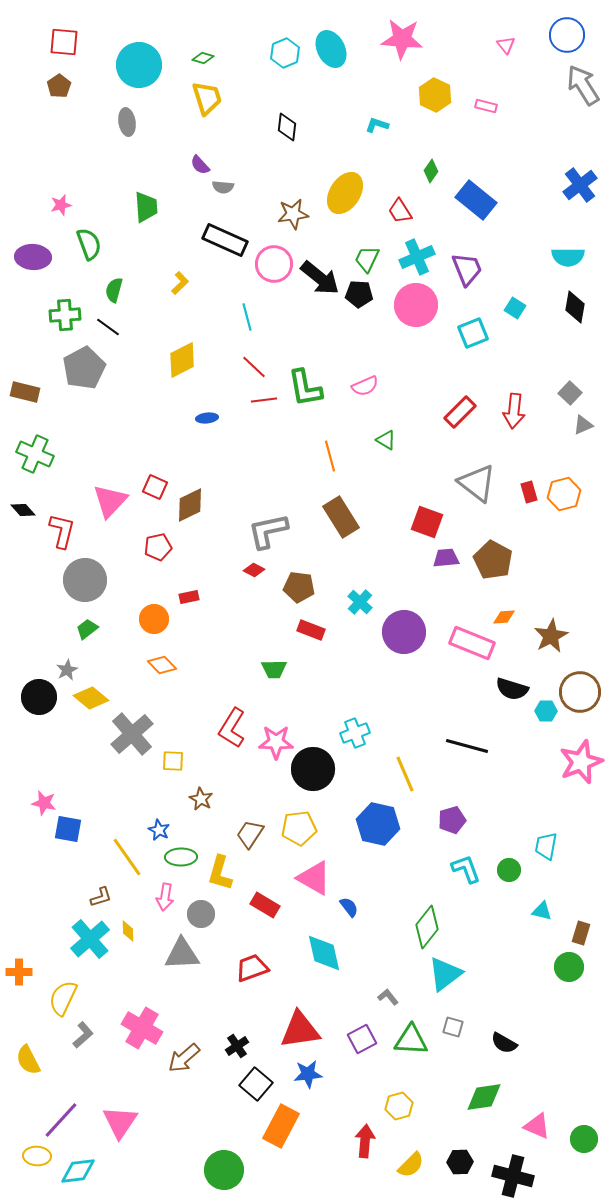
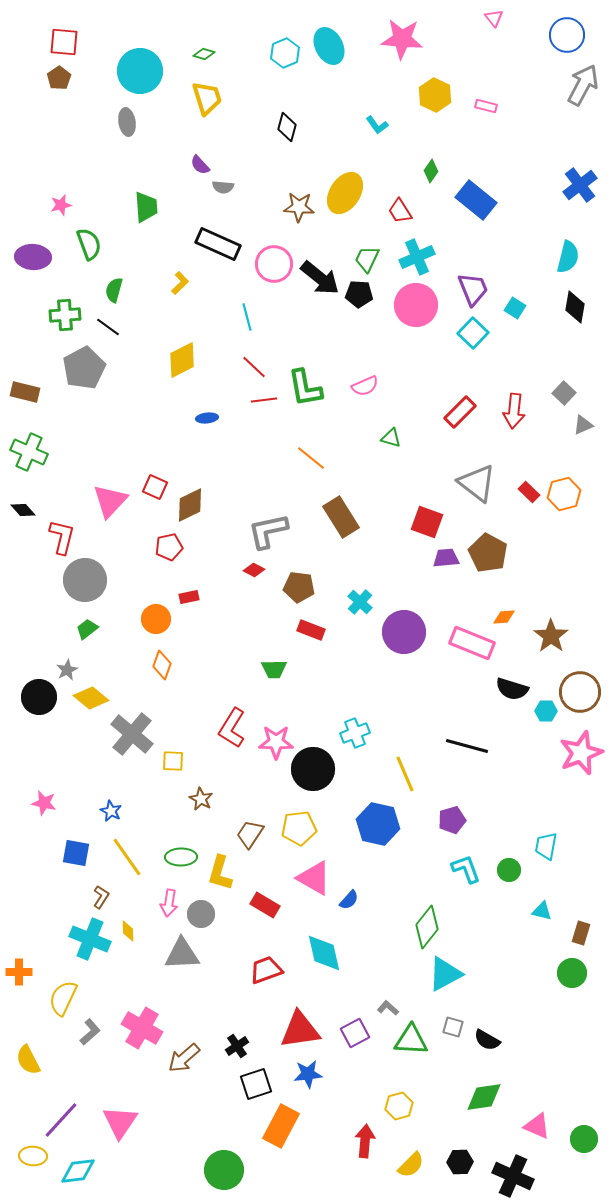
pink triangle at (506, 45): moved 12 px left, 27 px up
cyan ellipse at (331, 49): moved 2 px left, 3 px up
green diamond at (203, 58): moved 1 px right, 4 px up
cyan circle at (139, 65): moved 1 px right, 6 px down
gray arrow at (583, 85): rotated 60 degrees clockwise
brown pentagon at (59, 86): moved 8 px up
cyan L-shape at (377, 125): rotated 145 degrees counterclockwise
black diamond at (287, 127): rotated 8 degrees clockwise
brown star at (293, 214): moved 6 px right, 7 px up; rotated 12 degrees clockwise
black rectangle at (225, 240): moved 7 px left, 4 px down
cyan semicircle at (568, 257): rotated 76 degrees counterclockwise
purple trapezoid at (467, 269): moved 6 px right, 20 px down
cyan square at (473, 333): rotated 24 degrees counterclockwise
gray square at (570, 393): moved 6 px left
green triangle at (386, 440): moved 5 px right, 2 px up; rotated 15 degrees counterclockwise
green cross at (35, 454): moved 6 px left, 2 px up
orange line at (330, 456): moved 19 px left, 2 px down; rotated 36 degrees counterclockwise
red rectangle at (529, 492): rotated 30 degrees counterclockwise
red L-shape at (62, 531): moved 6 px down
red pentagon at (158, 547): moved 11 px right
brown pentagon at (493, 560): moved 5 px left, 7 px up
orange circle at (154, 619): moved 2 px right
brown star at (551, 636): rotated 8 degrees counterclockwise
orange diamond at (162, 665): rotated 64 degrees clockwise
gray cross at (132, 734): rotated 9 degrees counterclockwise
pink star at (581, 762): moved 9 px up
blue square at (68, 829): moved 8 px right, 24 px down
blue star at (159, 830): moved 48 px left, 19 px up
brown L-shape at (101, 897): rotated 40 degrees counterclockwise
pink arrow at (165, 897): moved 4 px right, 6 px down
blue semicircle at (349, 907): moved 7 px up; rotated 80 degrees clockwise
cyan cross at (90, 939): rotated 27 degrees counterclockwise
green circle at (569, 967): moved 3 px right, 6 px down
red trapezoid at (252, 968): moved 14 px right, 2 px down
cyan triangle at (445, 974): rotated 9 degrees clockwise
gray L-shape at (388, 997): moved 11 px down; rotated 10 degrees counterclockwise
gray L-shape at (83, 1035): moved 7 px right, 3 px up
purple square at (362, 1039): moved 7 px left, 6 px up
black semicircle at (504, 1043): moved 17 px left, 3 px up
black square at (256, 1084): rotated 32 degrees clockwise
yellow ellipse at (37, 1156): moved 4 px left
black cross at (513, 1176): rotated 9 degrees clockwise
